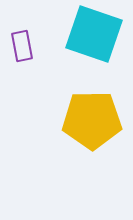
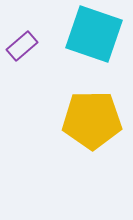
purple rectangle: rotated 60 degrees clockwise
